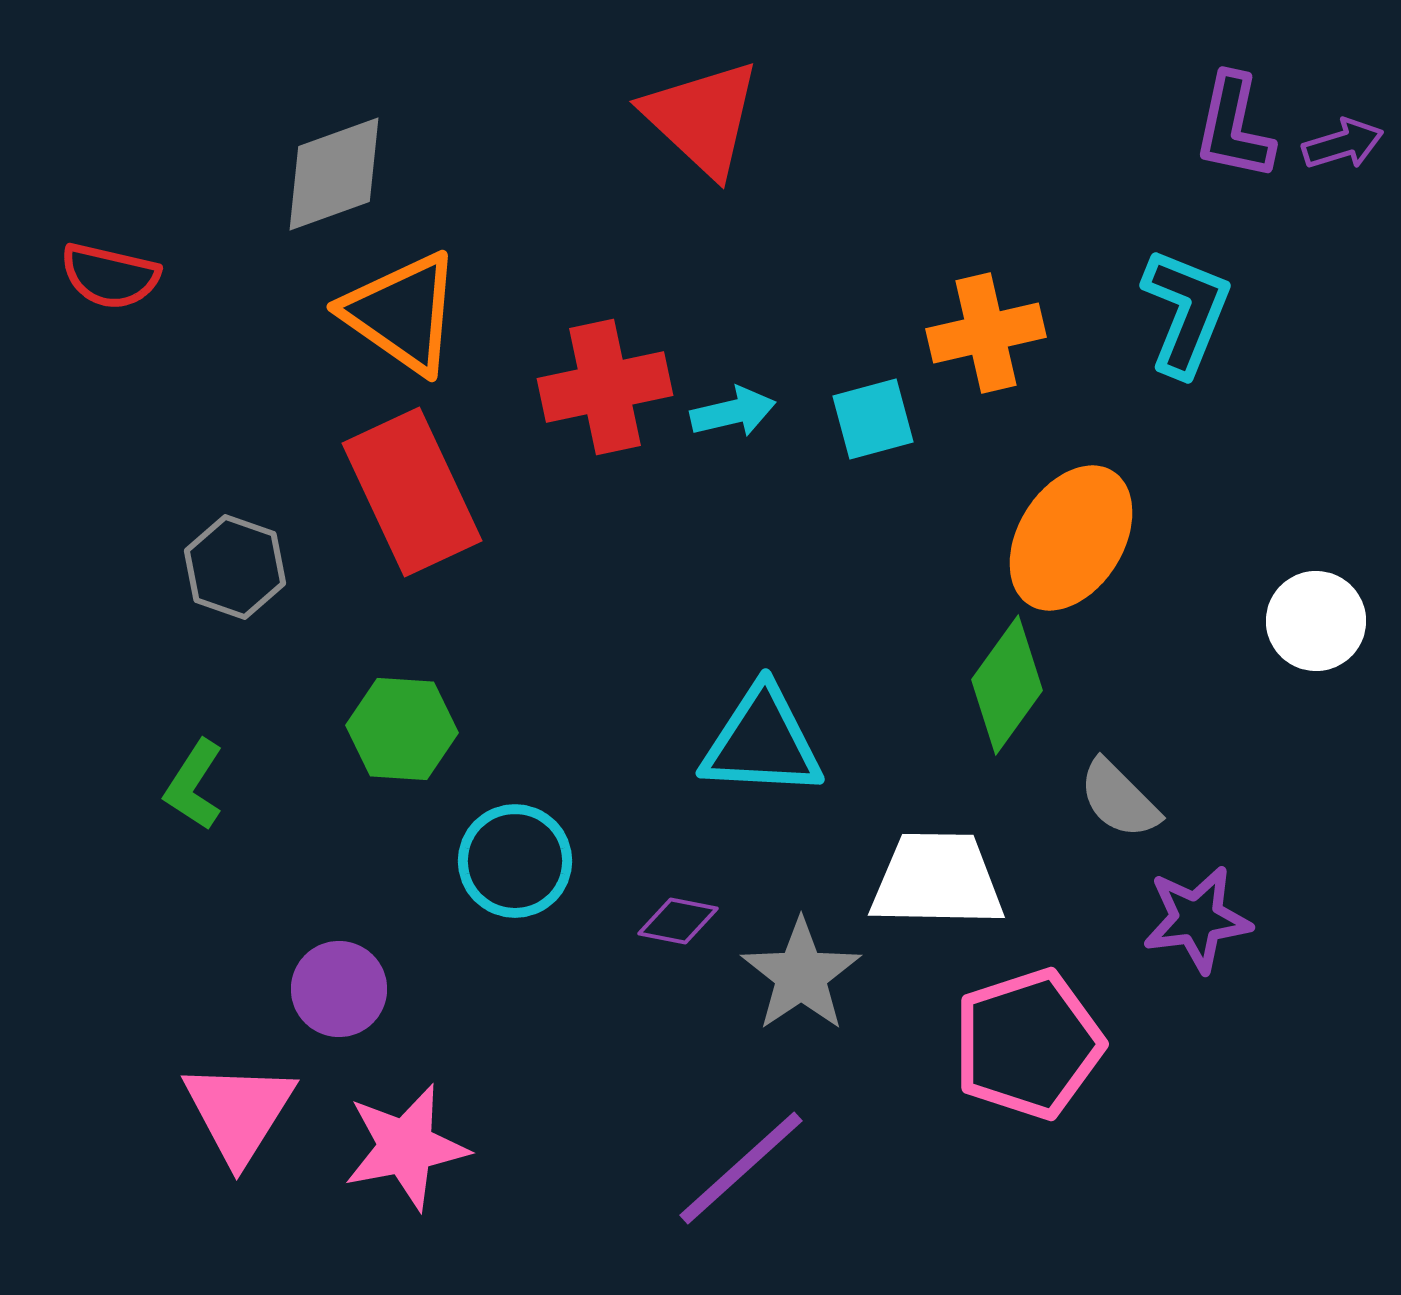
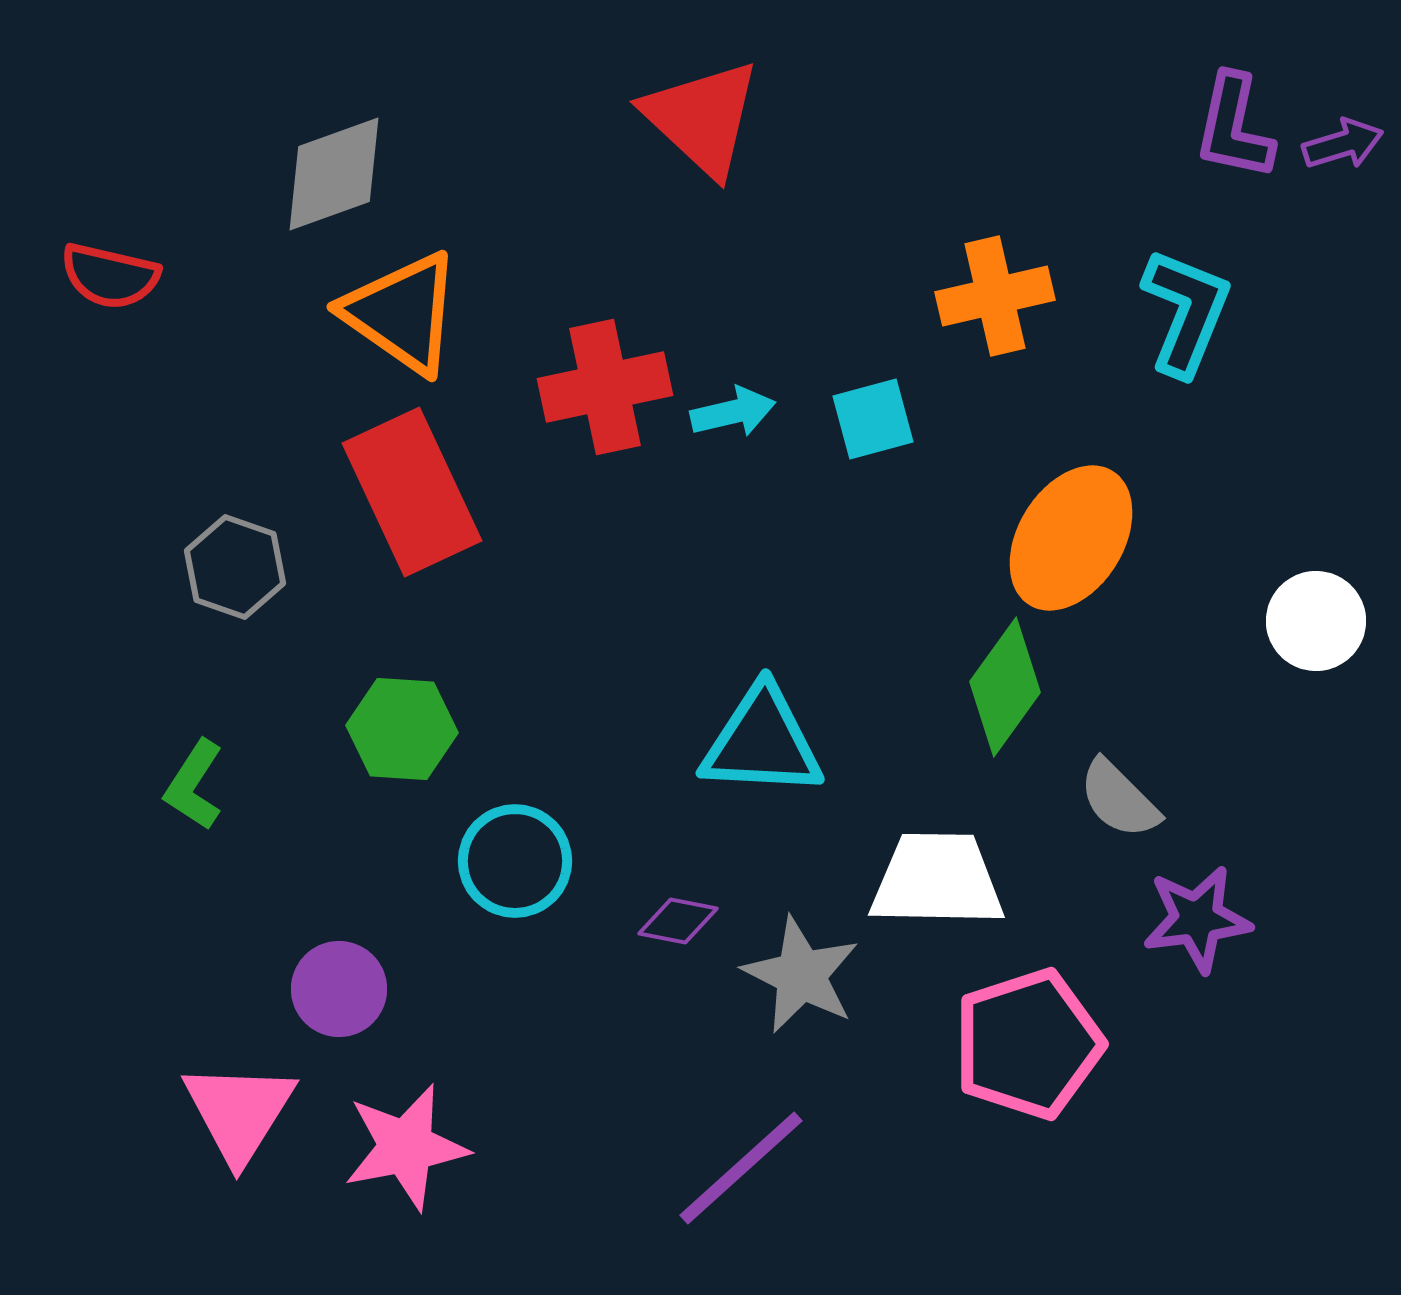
orange cross: moved 9 px right, 37 px up
green diamond: moved 2 px left, 2 px down
gray star: rotated 11 degrees counterclockwise
